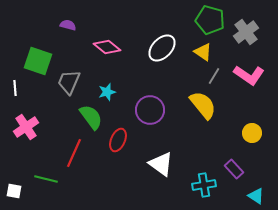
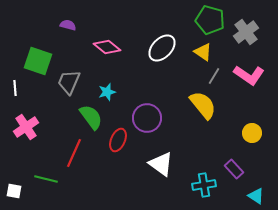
purple circle: moved 3 px left, 8 px down
